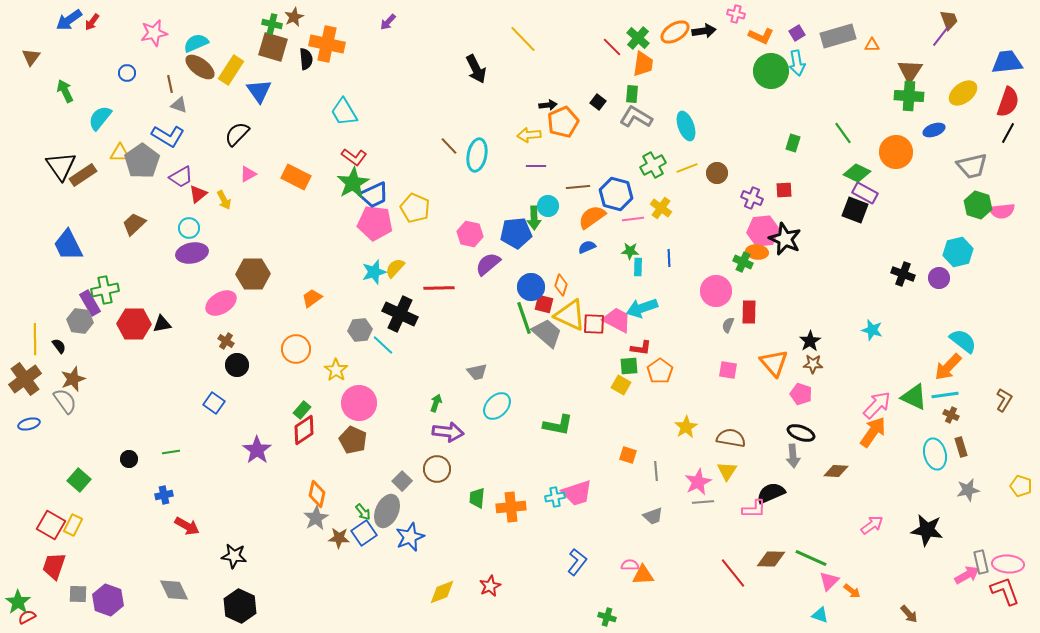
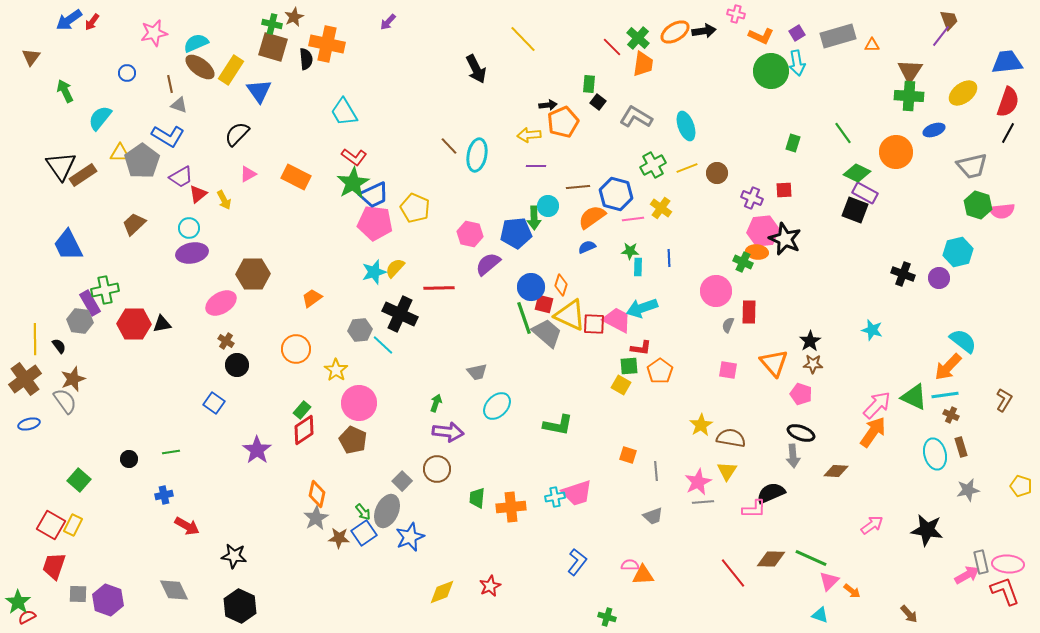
green rectangle at (632, 94): moved 43 px left, 10 px up
yellow star at (686, 427): moved 15 px right, 2 px up
